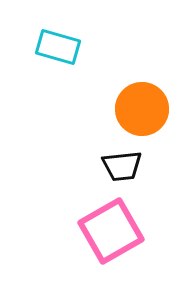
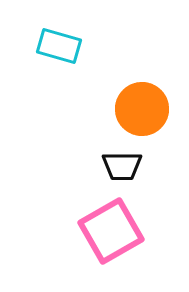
cyan rectangle: moved 1 px right, 1 px up
black trapezoid: rotated 6 degrees clockwise
